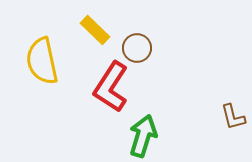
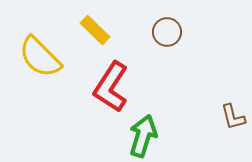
brown circle: moved 30 px right, 16 px up
yellow semicircle: moved 2 px left, 4 px up; rotated 33 degrees counterclockwise
